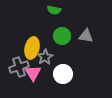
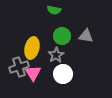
gray star: moved 11 px right, 2 px up
